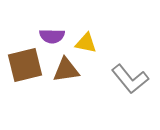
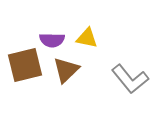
purple semicircle: moved 4 px down
yellow triangle: moved 1 px right, 5 px up
brown triangle: rotated 36 degrees counterclockwise
